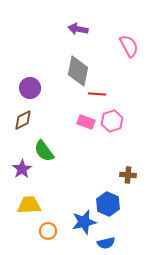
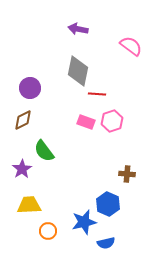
pink semicircle: moved 2 px right; rotated 25 degrees counterclockwise
brown cross: moved 1 px left, 1 px up
